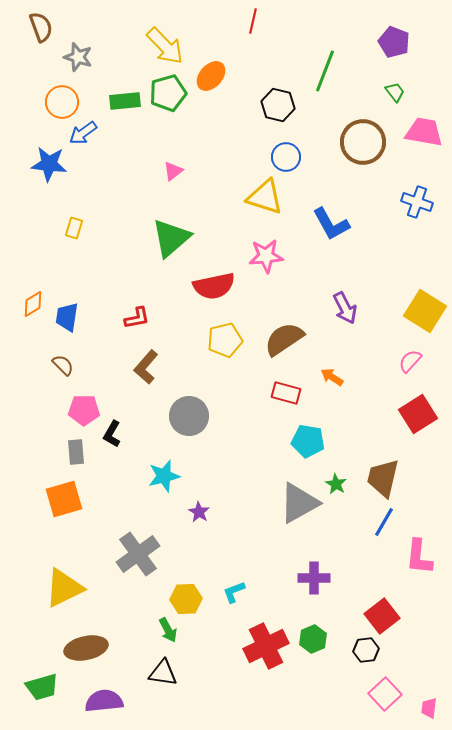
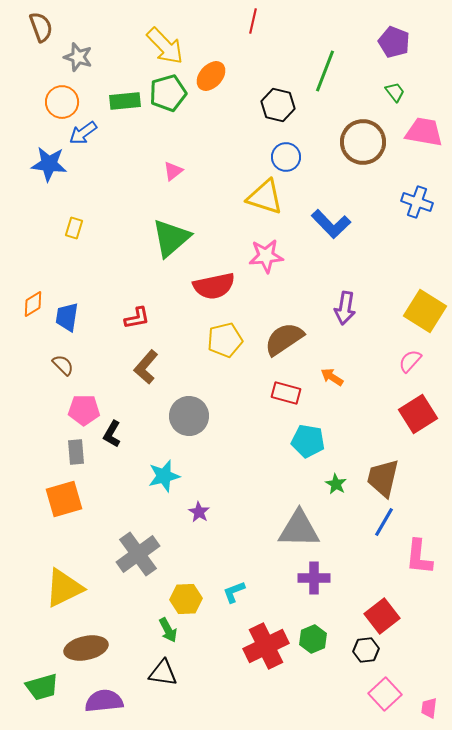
blue L-shape at (331, 224): rotated 15 degrees counterclockwise
purple arrow at (345, 308): rotated 36 degrees clockwise
gray triangle at (299, 503): moved 26 px down; rotated 30 degrees clockwise
